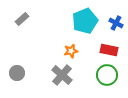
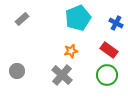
cyan pentagon: moved 7 px left, 3 px up
red rectangle: rotated 24 degrees clockwise
gray circle: moved 2 px up
